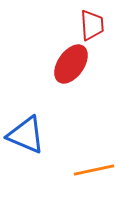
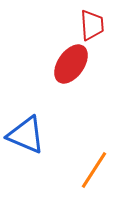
orange line: rotated 45 degrees counterclockwise
